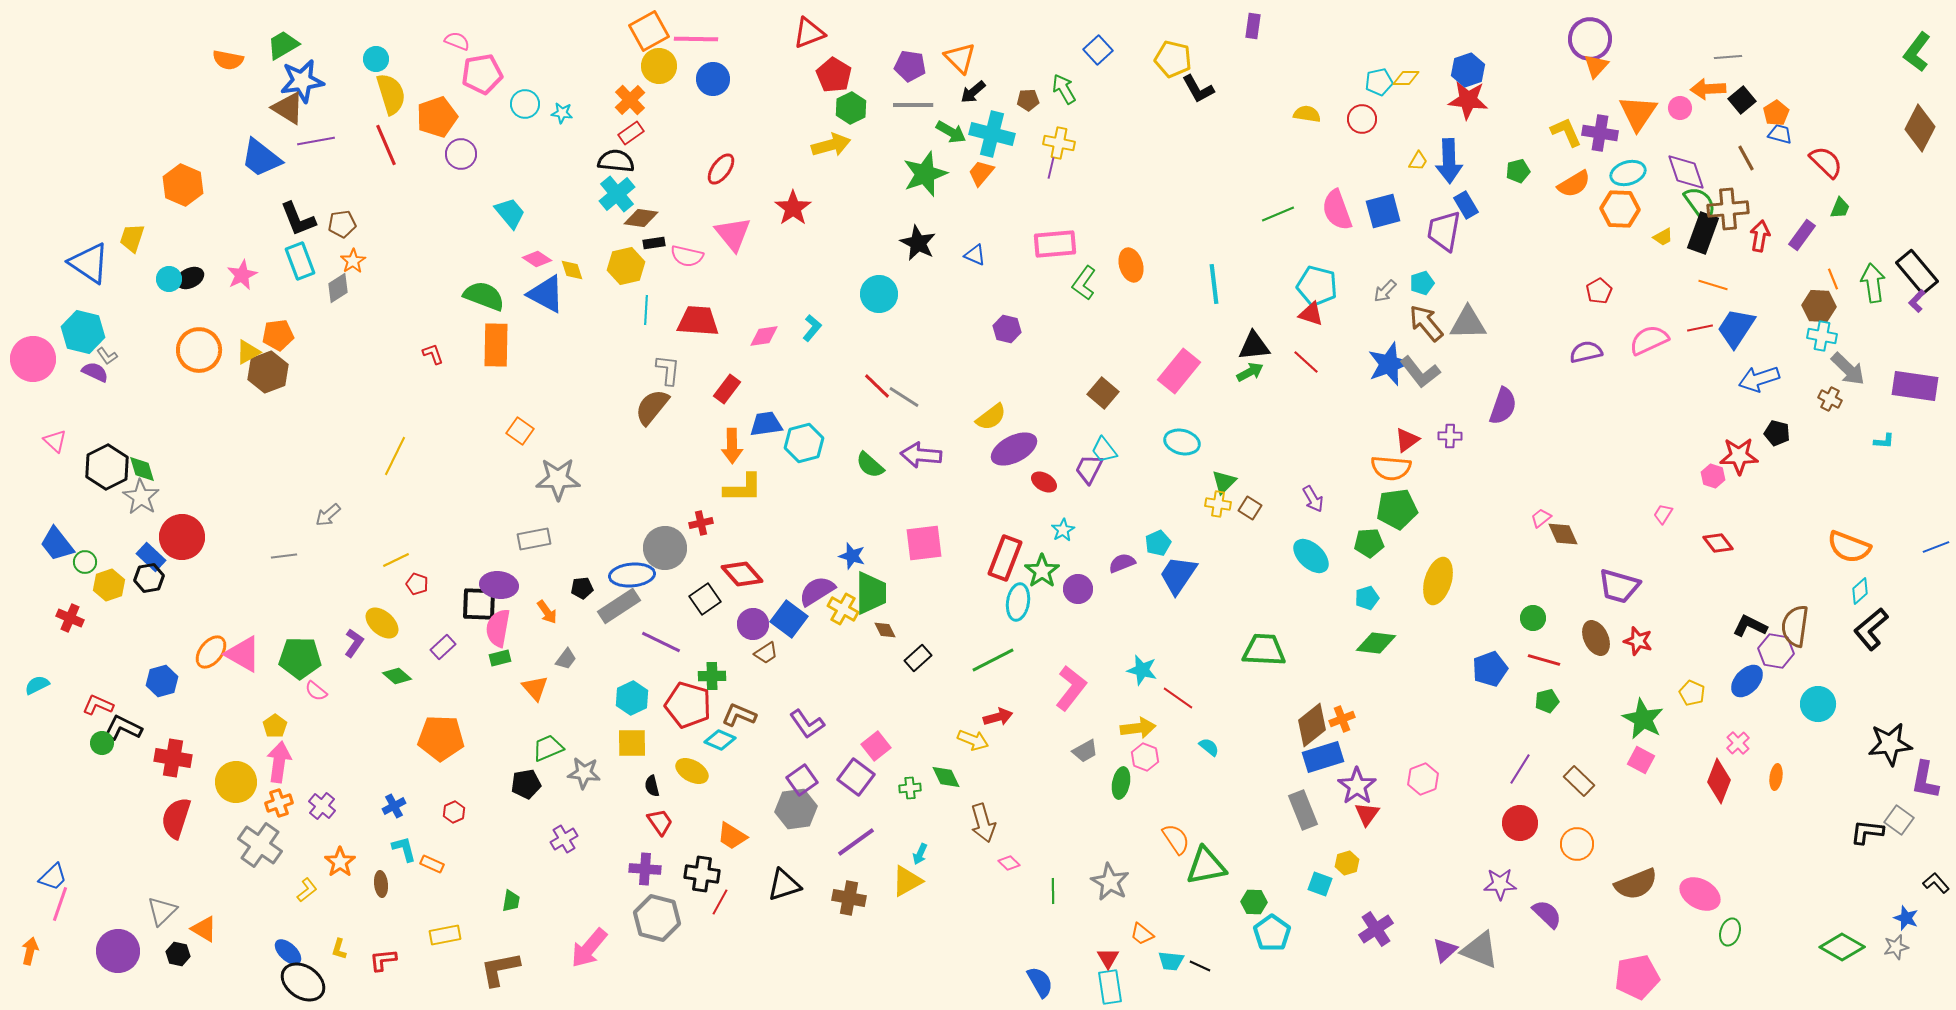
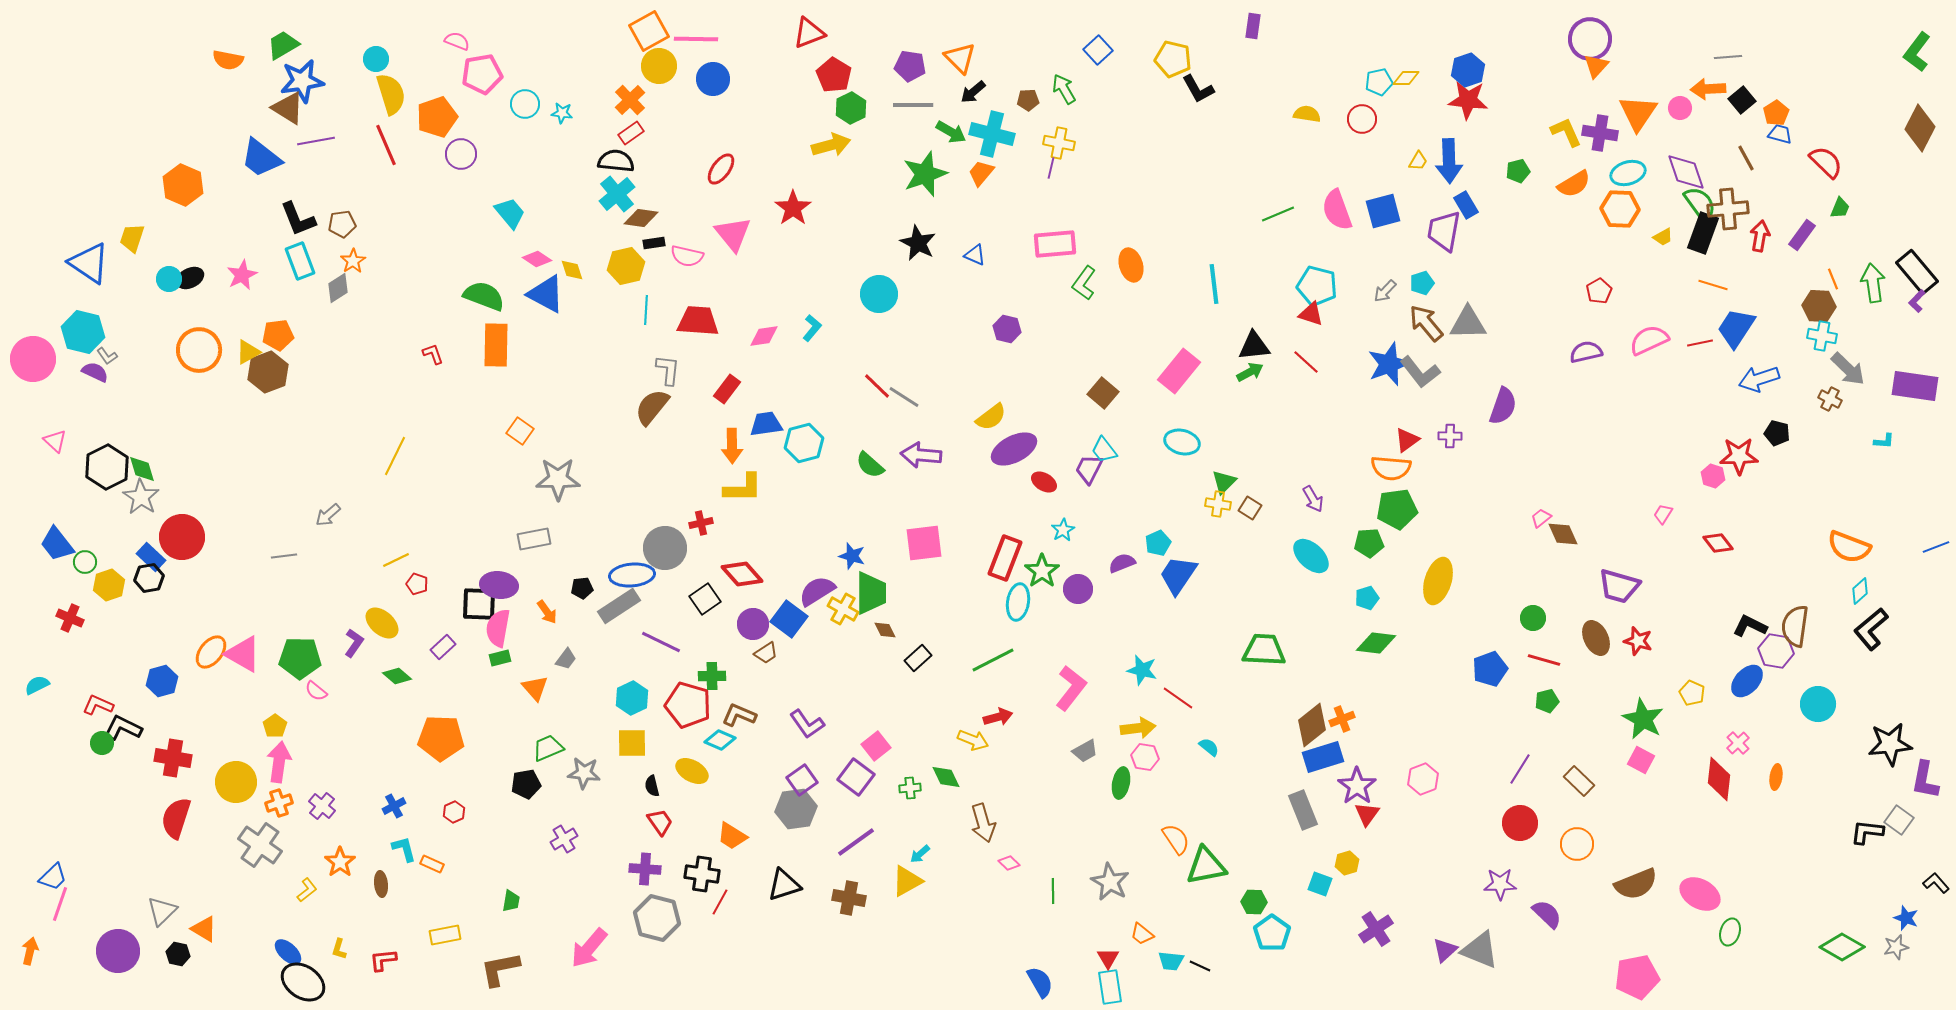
red line at (1700, 328): moved 15 px down
pink hexagon at (1145, 757): rotated 12 degrees counterclockwise
red diamond at (1719, 781): moved 2 px up; rotated 15 degrees counterclockwise
cyan arrow at (920, 854): rotated 25 degrees clockwise
